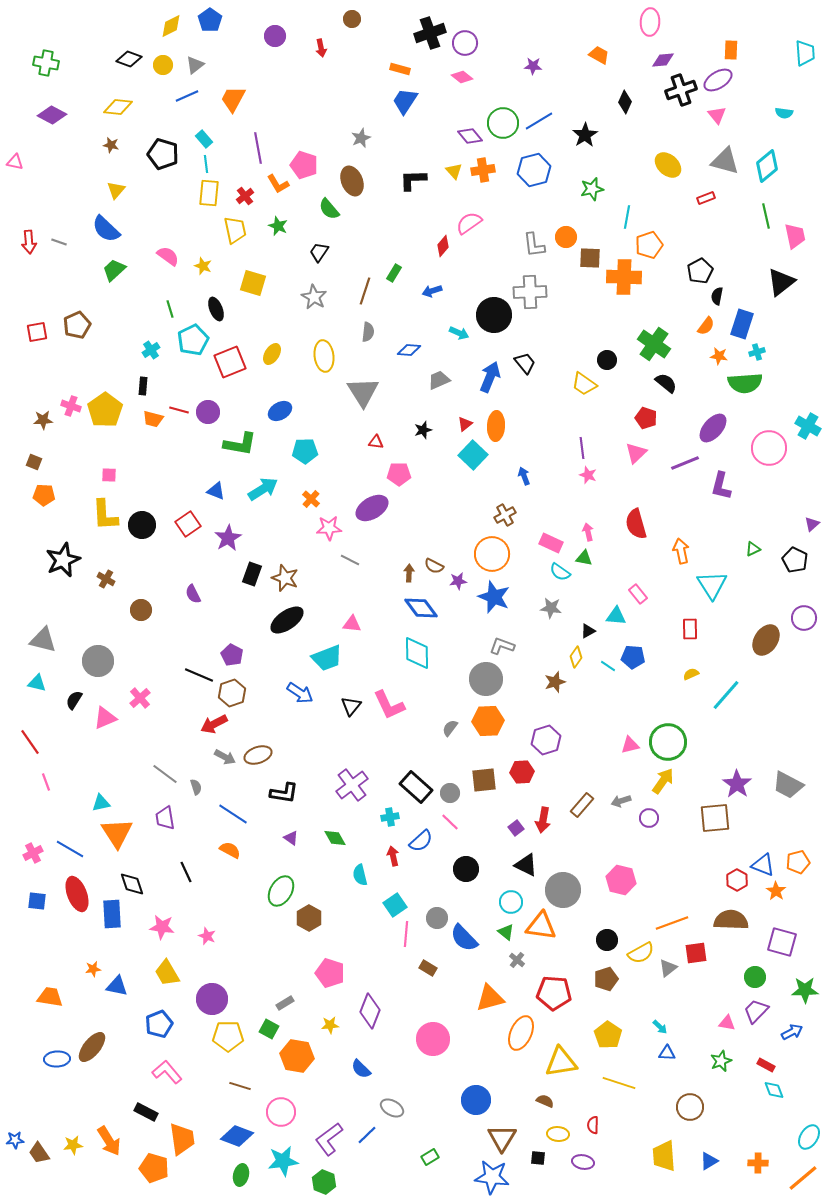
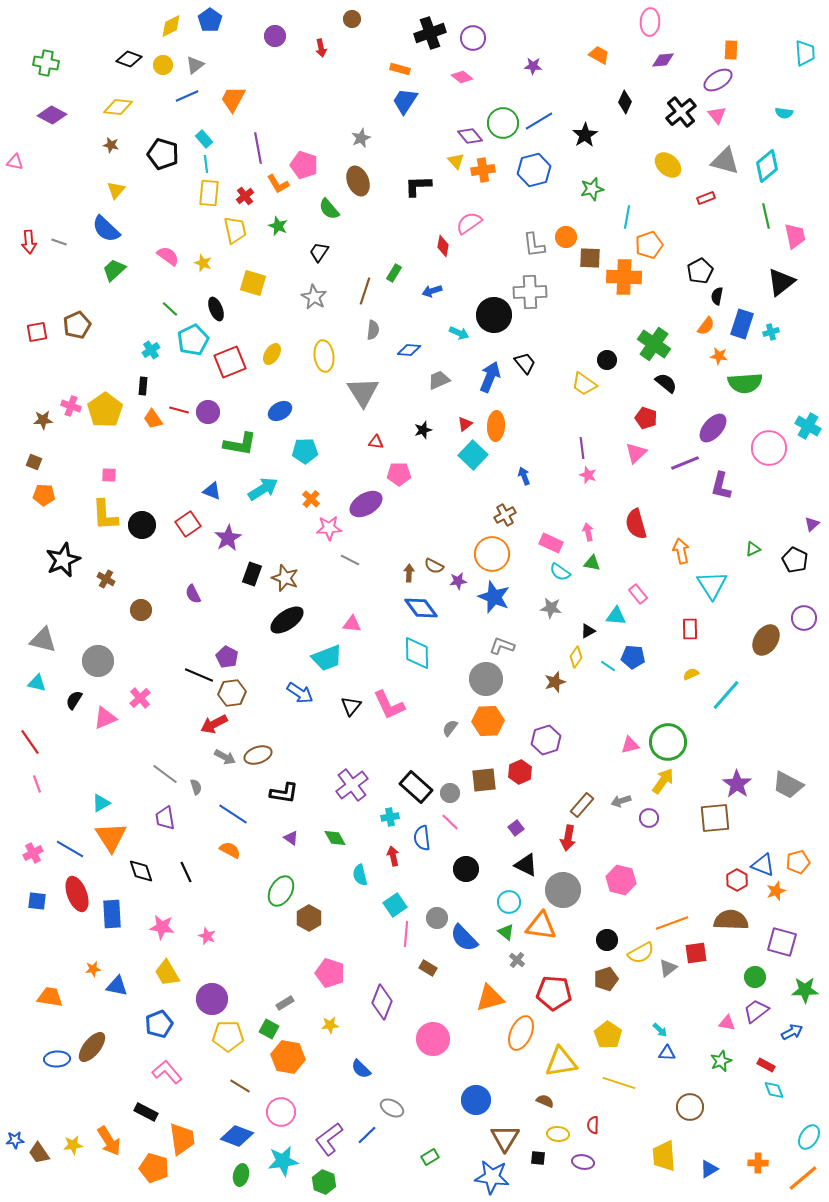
purple circle at (465, 43): moved 8 px right, 5 px up
black cross at (681, 90): moved 22 px down; rotated 20 degrees counterclockwise
yellow triangle at (454, 171): moved 2 px right, 10 px up
black L-shape at (413, 180): moved 5 px right, 6 px down
brown ellipse at (352, 181): moved 6 px right
red diamond at (443, 246): rotated 30 degrees counterclockwise
yellow star at (203, 266): moved 3 px up
green line at (170, 309): rotated 30 degrees counterclockwise
gray semicircle at (368, 332): moved 5 px right, 2 px up
cyan cross at (757, 352): moved 14 px right, 20 px up
orange trapezoid at (153, 419): rotated 40 degrees clockwise
blue triangle at (216, 491): moved 4 px left
purple ellipse at (372, 508): moved 6 px left, 4 px up
green triangle at (584, 558): moved 8 px right, 5 px down
purple pentagon at (232, 655): moved 5 px left, 2 px down
brown hexagon at (232, 693): rotated 12 degrees clockwise
red hexagon at (522, 772): moved 2 px left; rotated 20 degrees counterclockwise
pink line at (46, 782): moved 9 px left, 2 px down
cyan triangle at (101, 803): rotated 18 degrees counterclockwise
red arrow at (543, 820): moved 25 px right, 18 px down
orange triangle at (117, 833): moved 6 px left, 4 px down
blue semicircle at (421, 841): moved 1 px right, 3 px up; rotated 125 degrees clockwise
black diamond at (132, 884): moved 9 px right, 13 px up
orange star at (776, 891): rotated 18 degrees clockwise
cyan circle at (511, 902): moved 2 px left
purple diamond at (370, 1011): moved 12 px right, 9 px up
purple trapezoid at (756, 1011): rotated 8 degrees clockwise
cyan arrow at (660, 1027): moved 3 px down
orange hexagon at (297, 1056): moved 9 px left, 1 px down
brown line at (240, 1086): rotated 15 degrees clockwise
brown triangle at (502, 1138): moved 3 px right
blue triangle at (709, 1161): moved 8 px down
